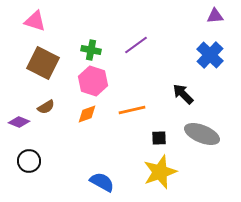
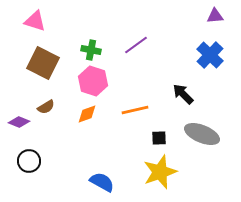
orange line: moved 3 px right
